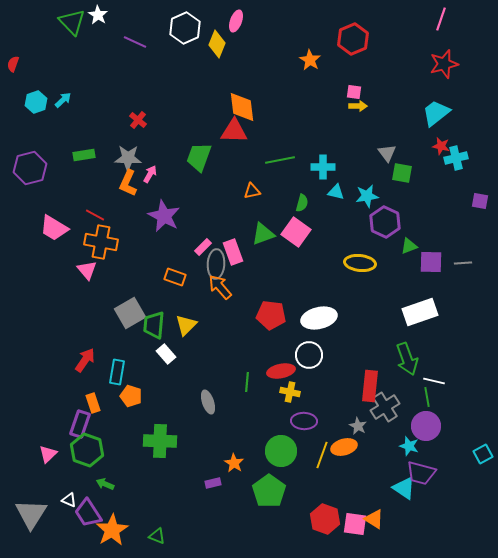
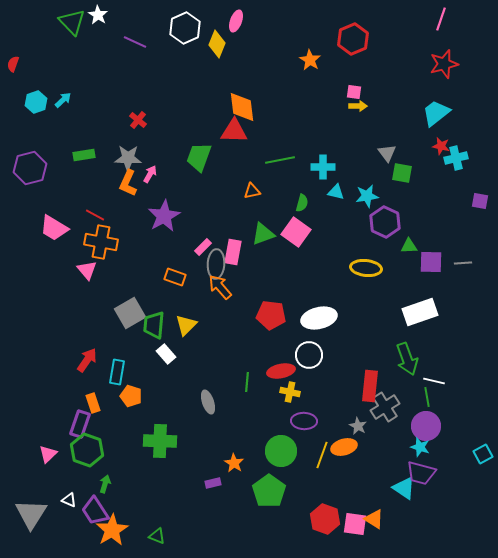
purple star at (164, 216): rotated 16 degrees clockwise
green triangle at (409, 246): rotated 18 degrees clockwise
pink rectangle at (233, 252): rotated 30 degrees clockwise
yellow ellipse at (360, 263): moved 6 px right, 5 px down
red arrow at (85, 360): moved 2 px right
cyan star at (409, 446): moved 11 px right, 1 px down
green arrow at (105, 484): rotated 84 degrees clockwise
purple trapezoid at (88, 513): moved 7 px right, 2 px up
